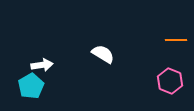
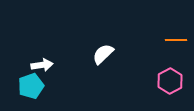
white semicircle: rotated 75 degrees counterclockwise
pink hexagon: rotated 10 degrees clockwise
cyan pentagon: rotated 10 degrees clockwise
